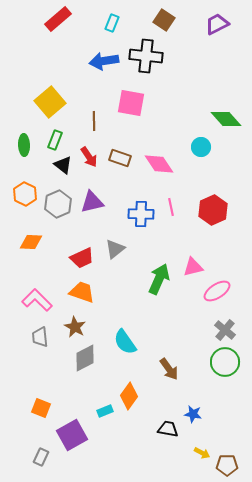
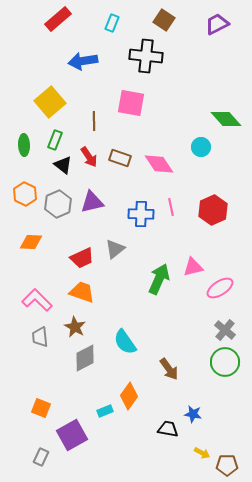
blue arrow at (104, 61): moved 21 px left
pink ellipse at (217, 291): moved 3 px right, 3 px up
